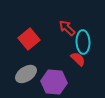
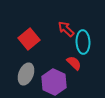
red arrow: moved 1 px left, 1 px down
red semicircle: moved 4 px left, 4 px down
gray ellipse: rotated 35 degrees counterclockwise
purple hexagon: rotated 20 degrees clockwise
